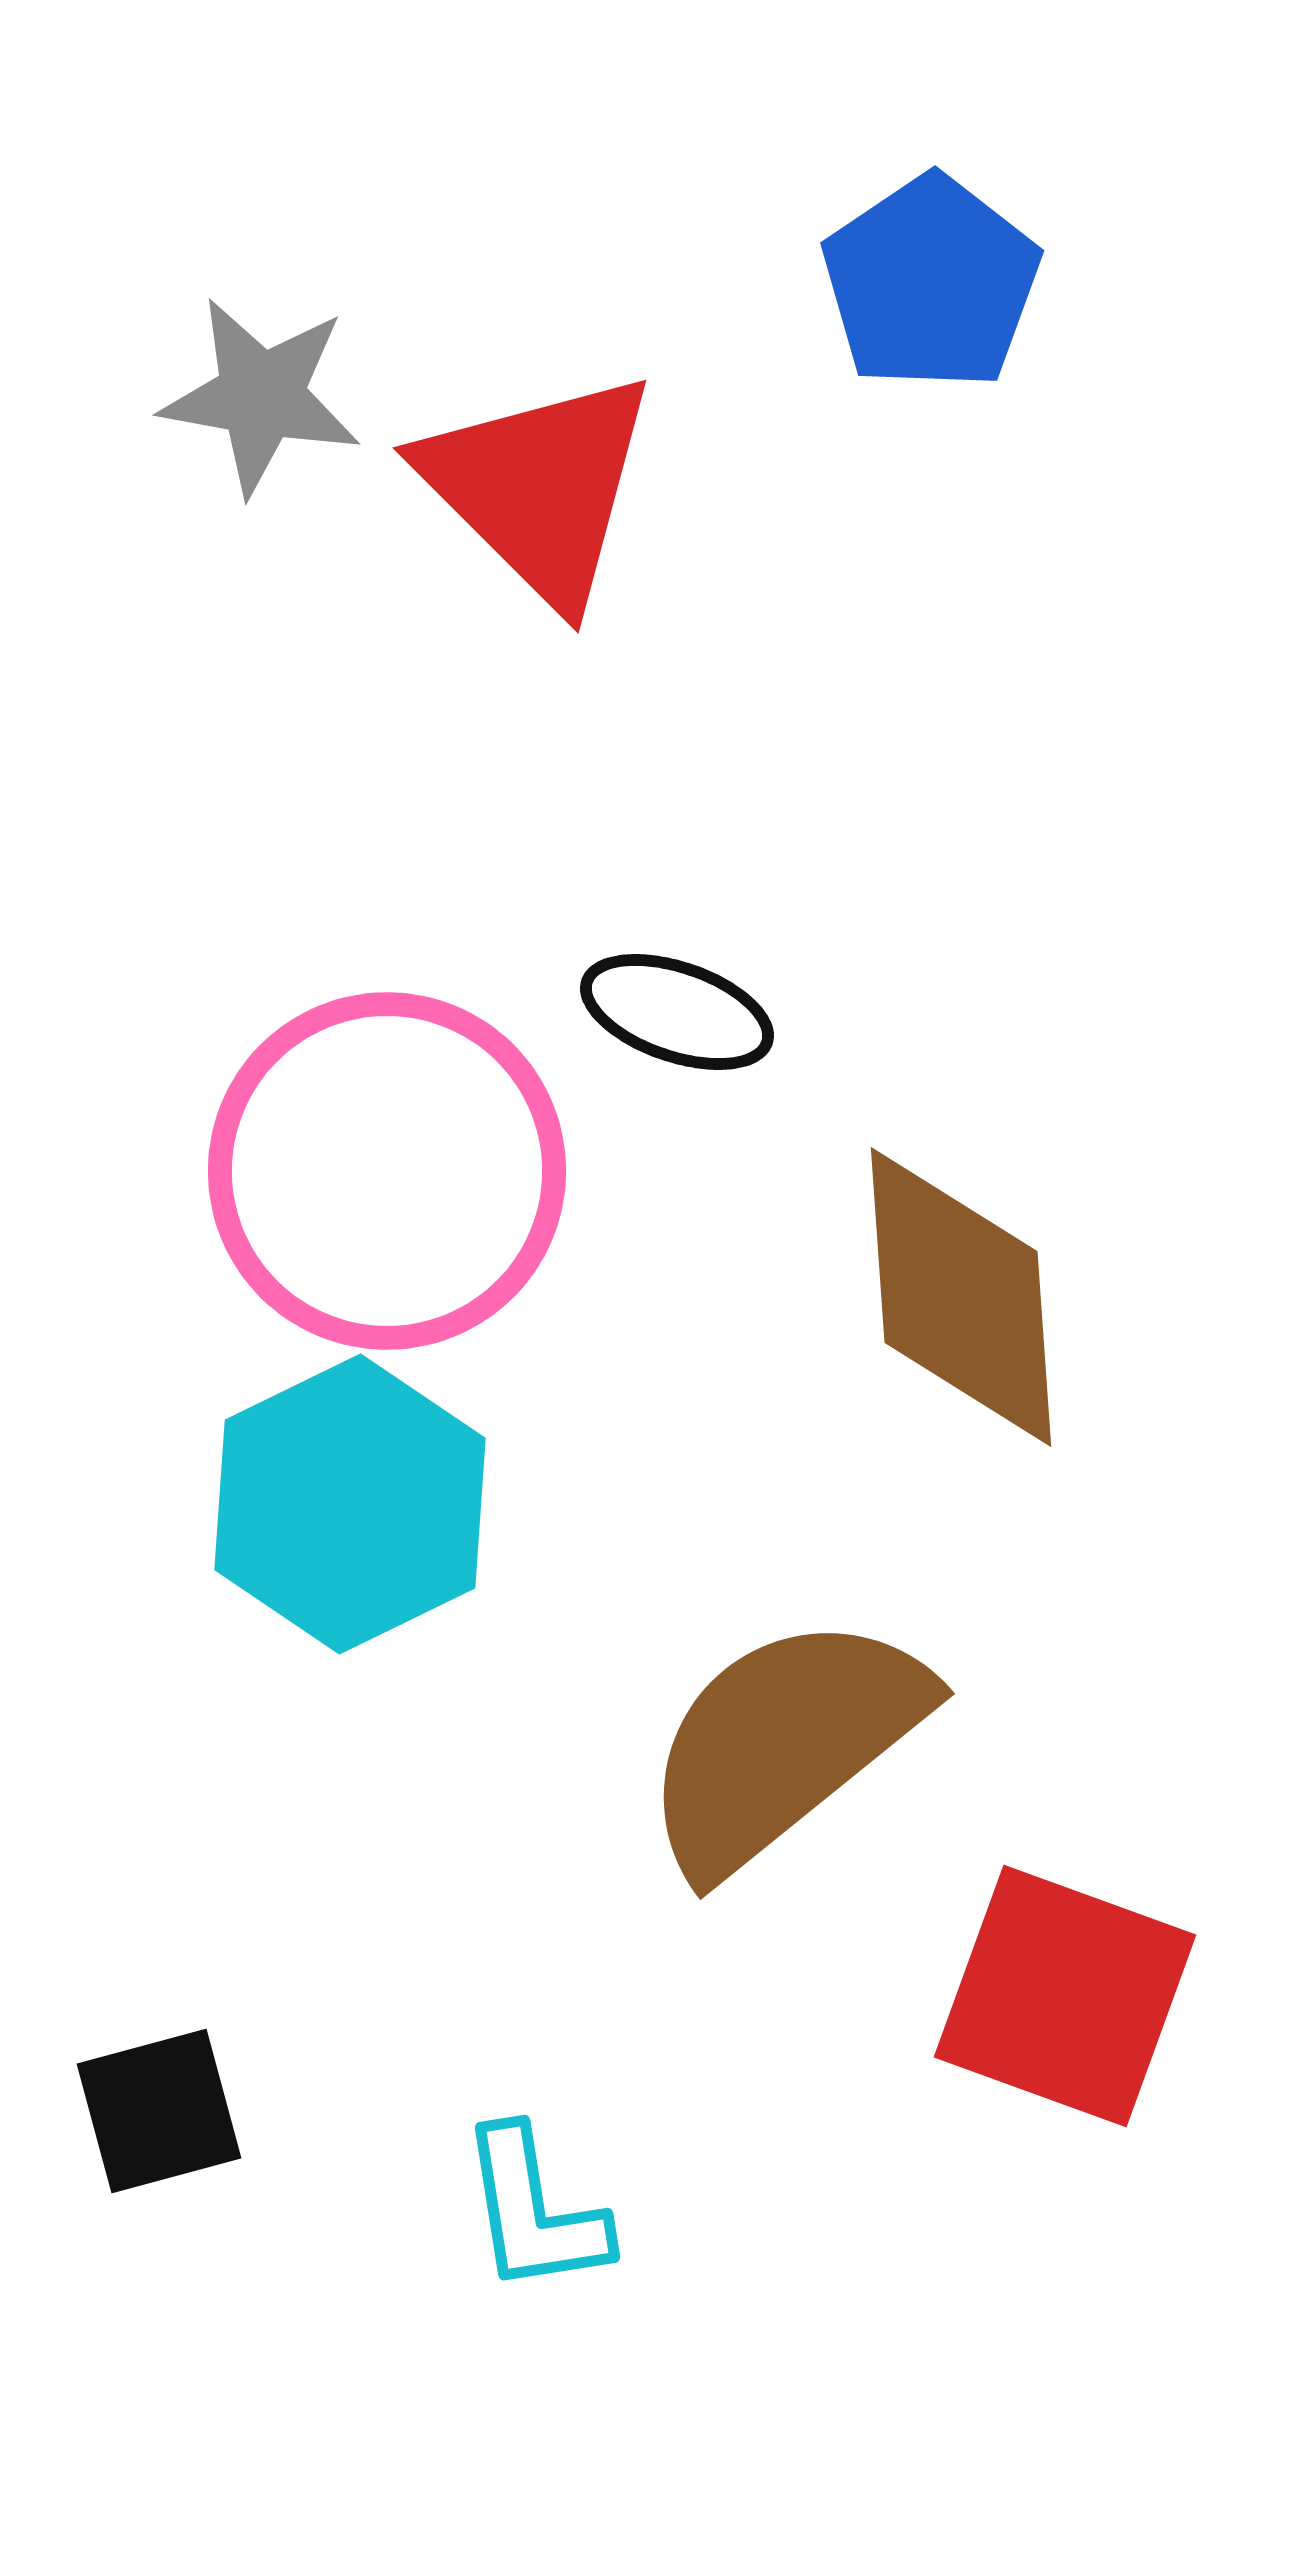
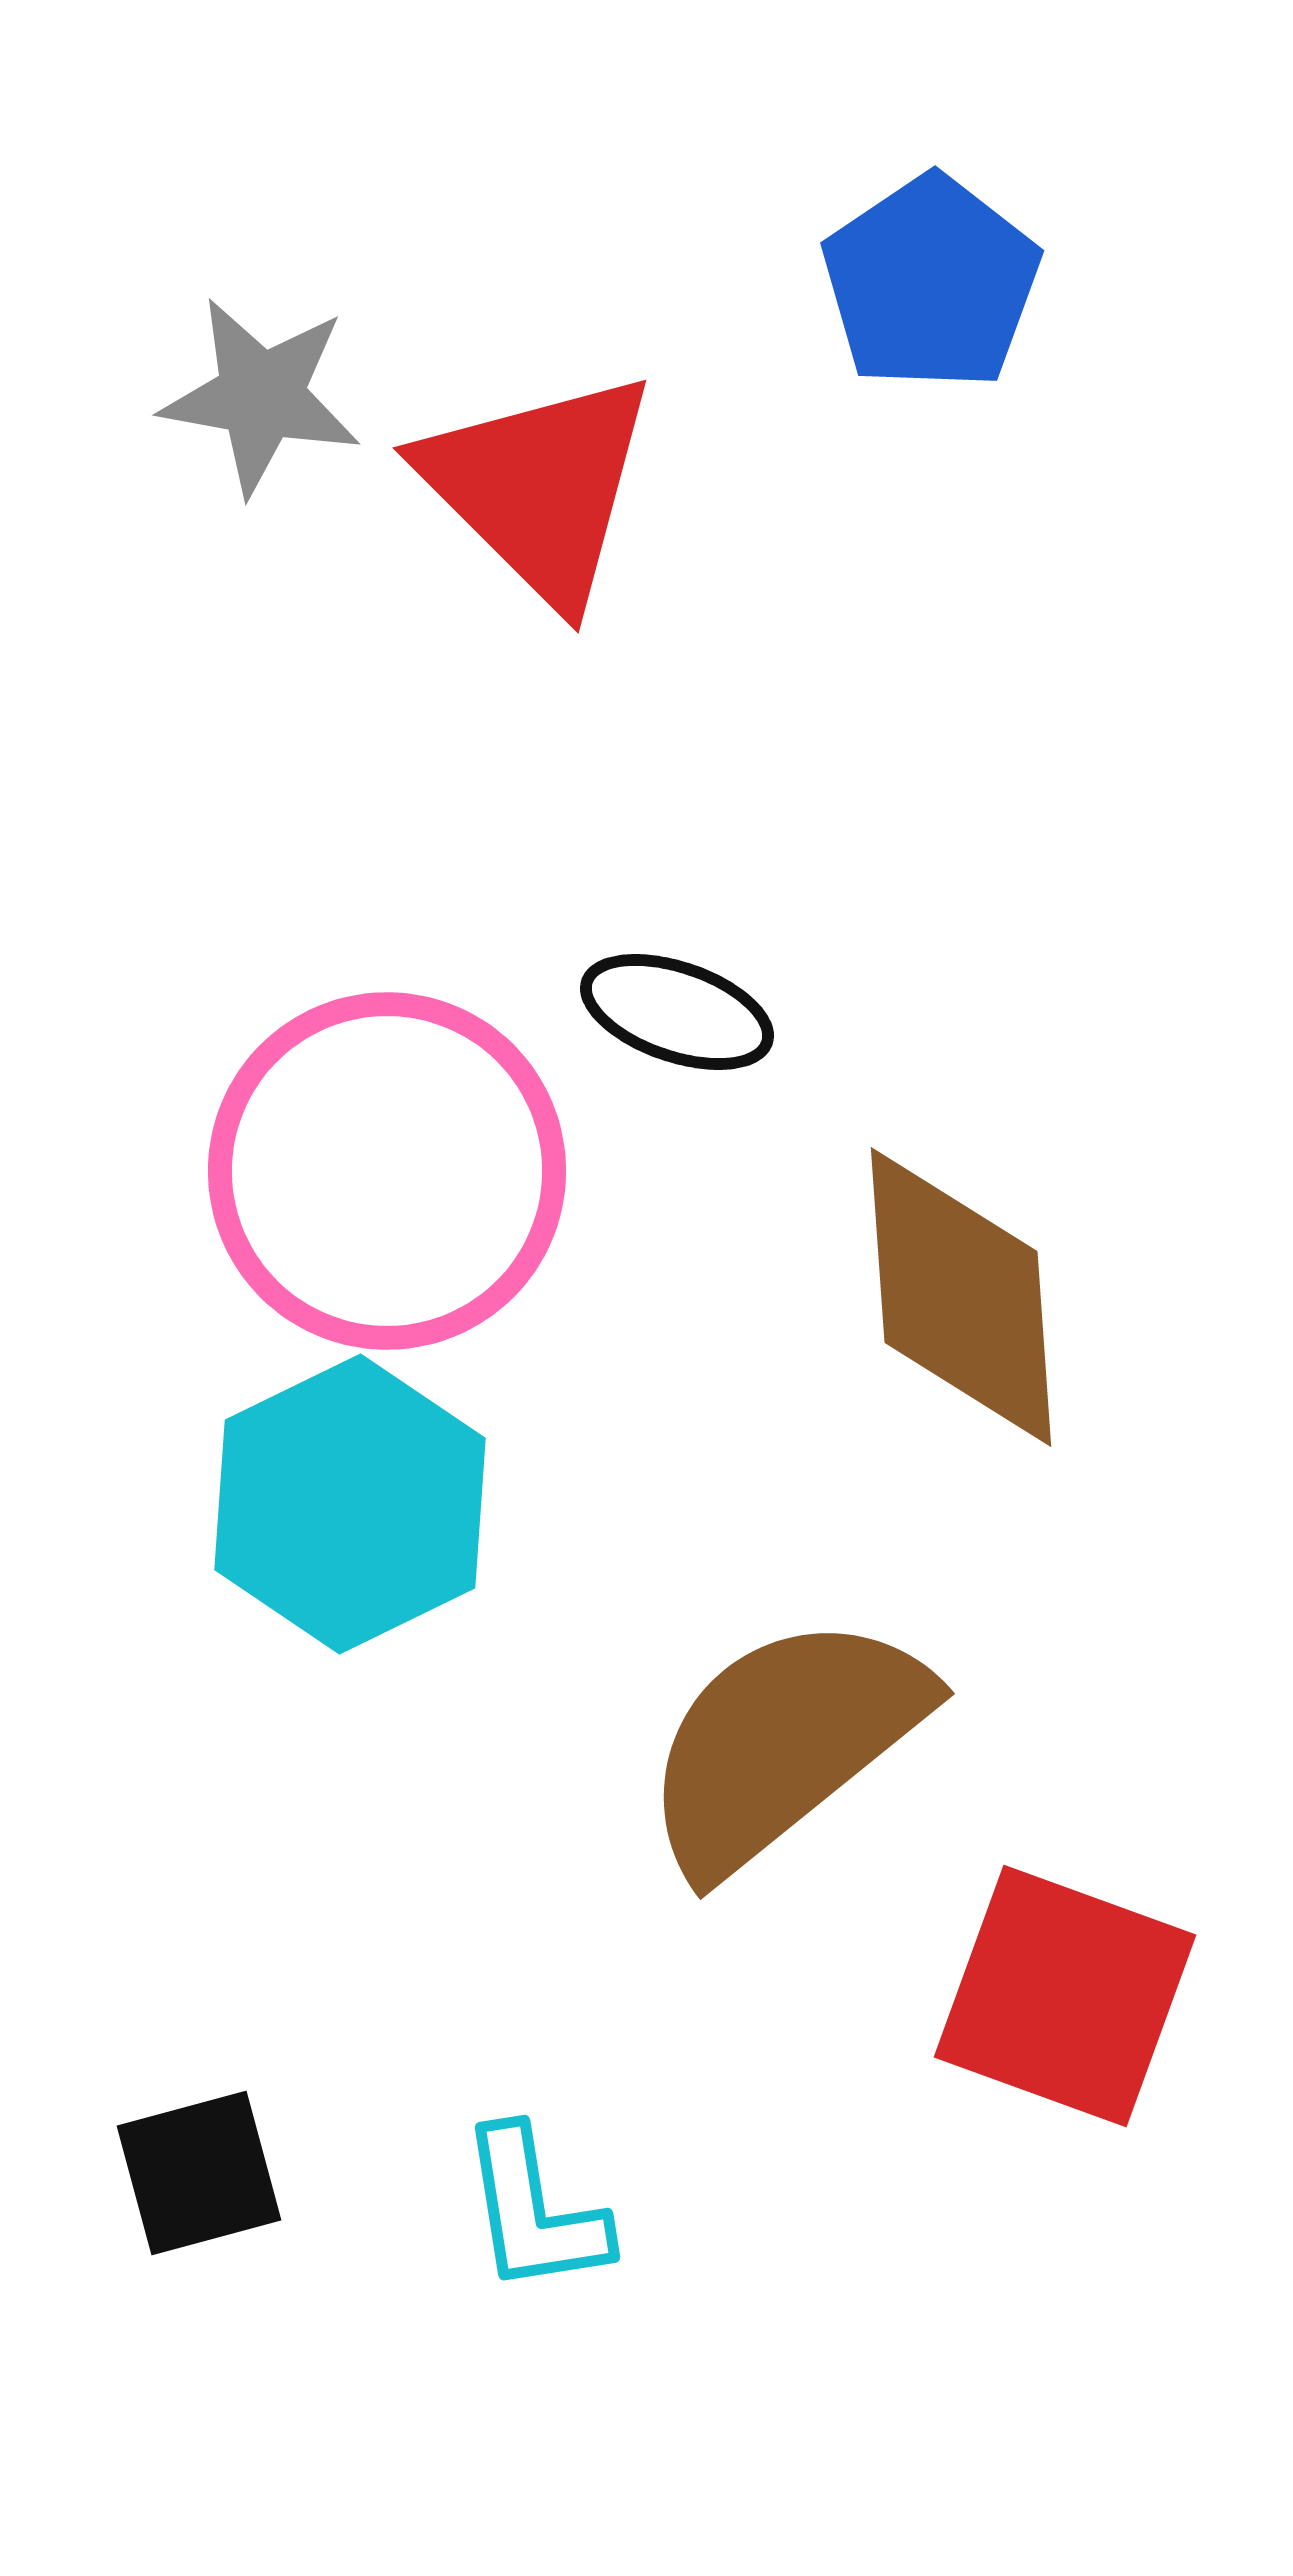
black square: moved 40 px right, 62 px down
